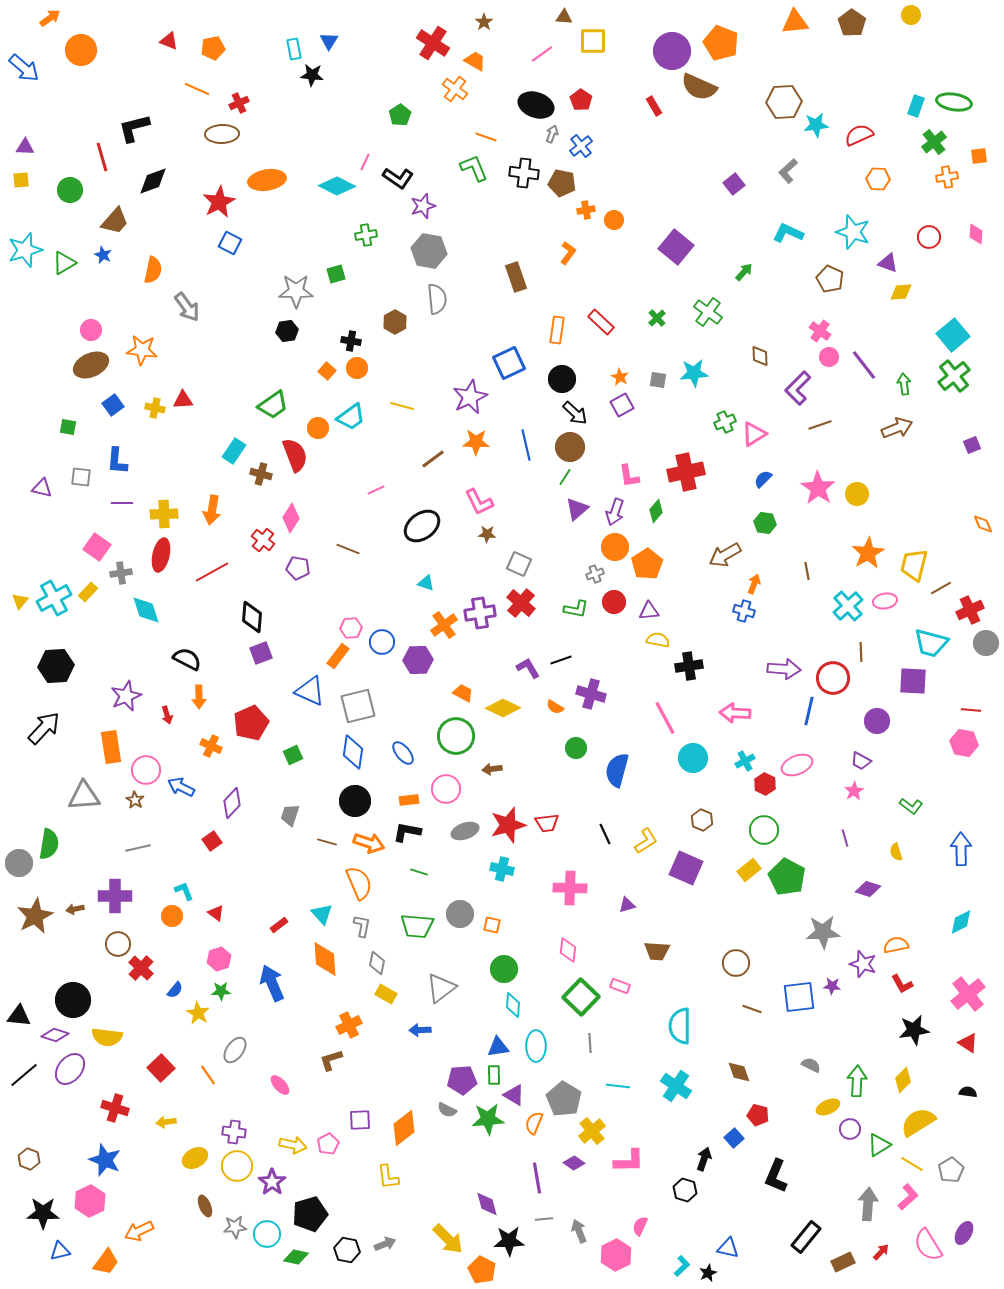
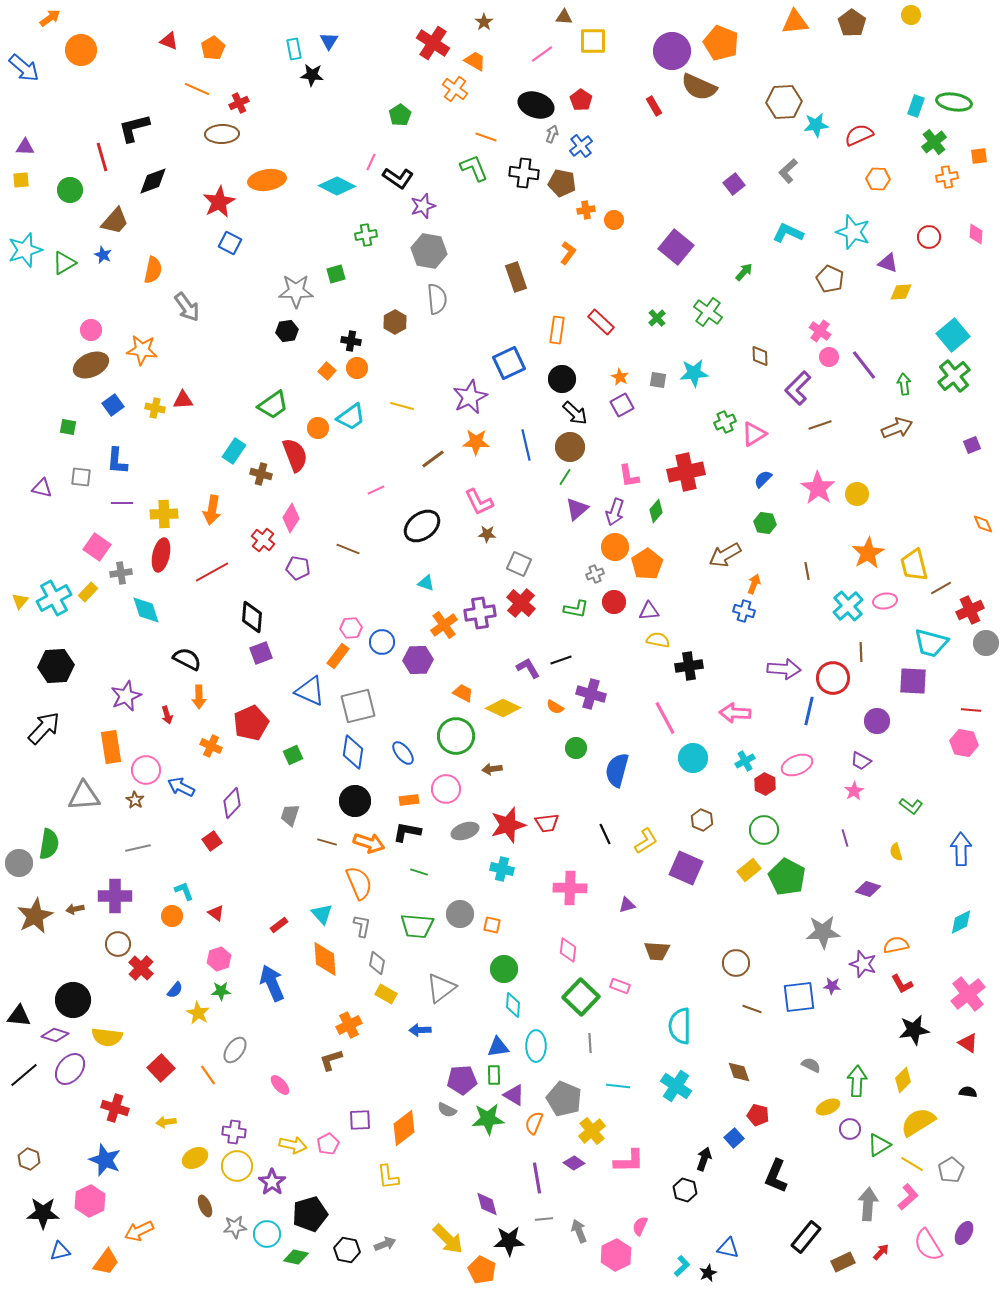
orange pentagon at (213, 48): rotated 20 degrees counterclockwise
pink line at (365, 162): moved 6 px right
yellow trapezoid at (914, 565): rotated 28 degrees counterclockwise
gray pentagon at (564, 1099): rotated 8 degrees counterclockwise
